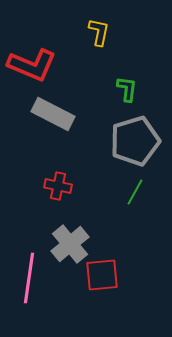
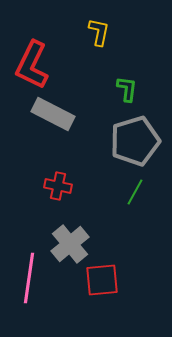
red L-shape: rotated 93 degrees clockwise
red square: moved 5 px down
